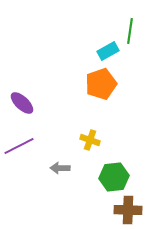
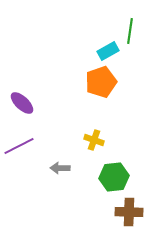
orange pentagon: moved 2 px up
yellow cross: moved 4 px right
brown cross: moved 1 px right, 2 px down
